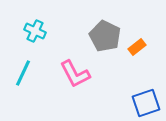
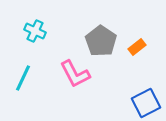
gray pentagon: moved 4 px left, 5 px down; rotated 8 degrees clockwise
cyan line: moved 5 px down
blue square: rotated 8 degrees counterclockwise
